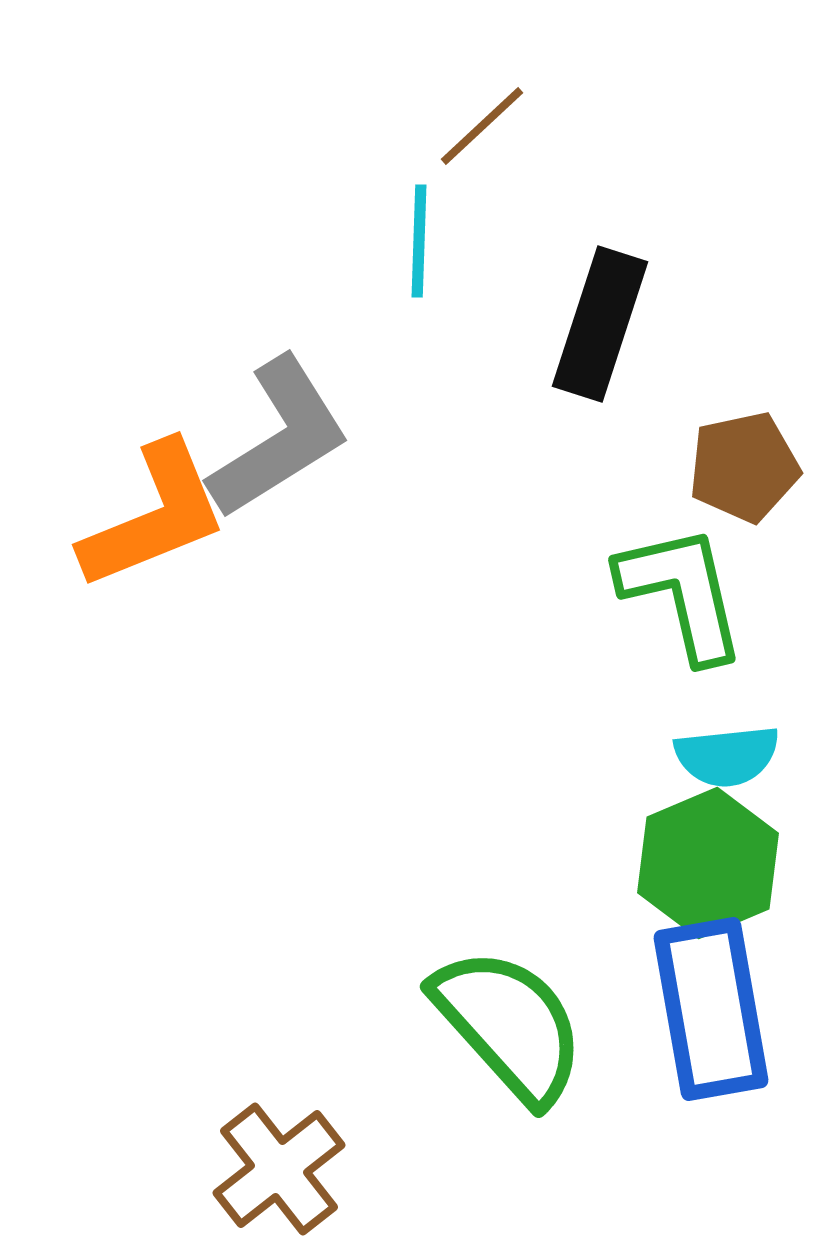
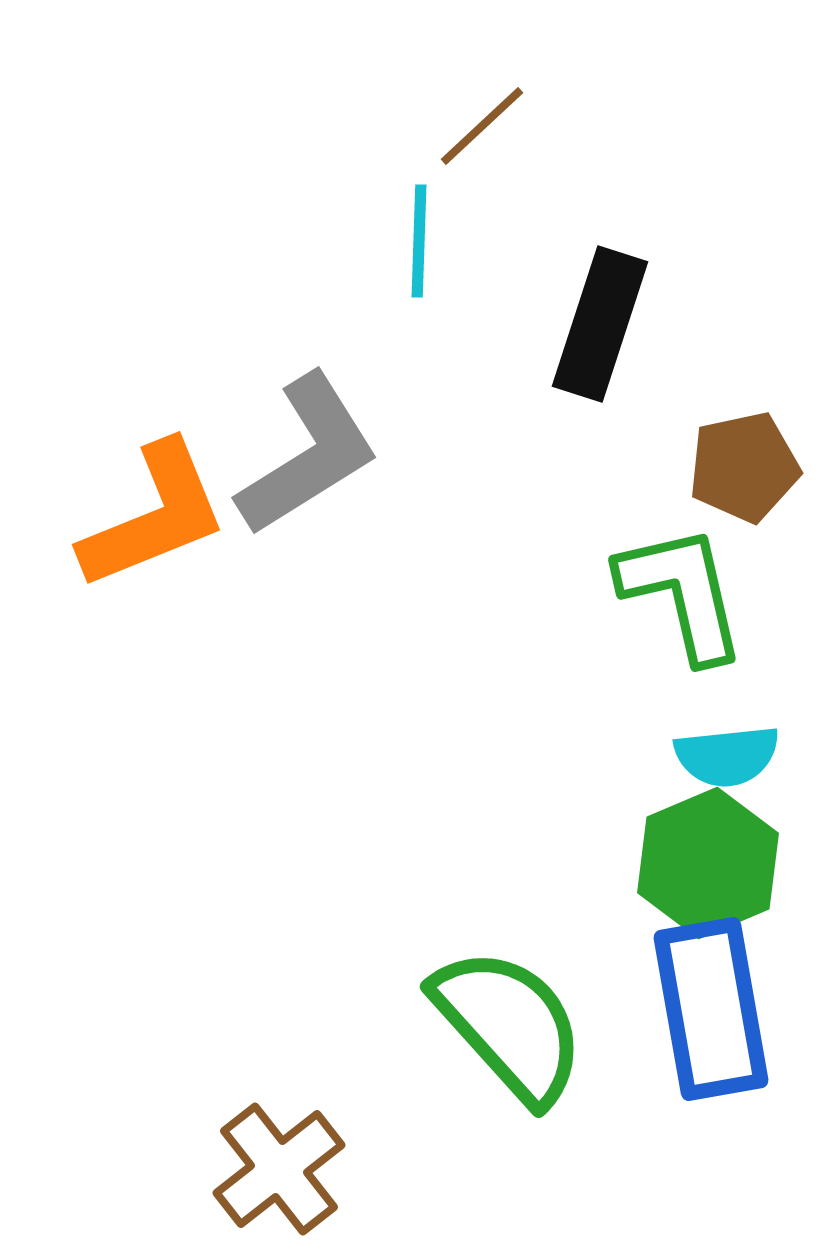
gray L-shape: moved 29 px right, 17 px down
